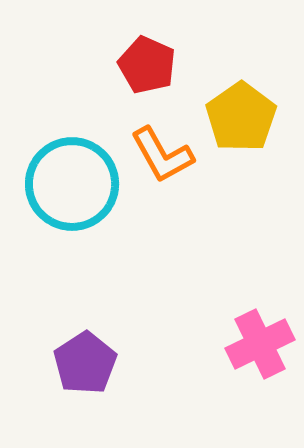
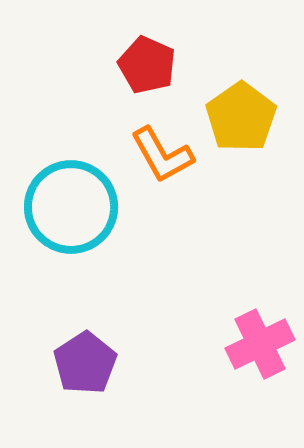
cyan circle: moved 1 px left, 23 px down
